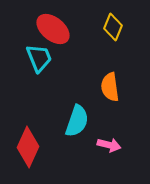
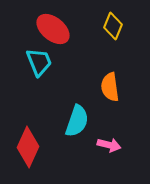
yellow diamond: moved 1 px up
cyan trapezoid: moved 4 px down
